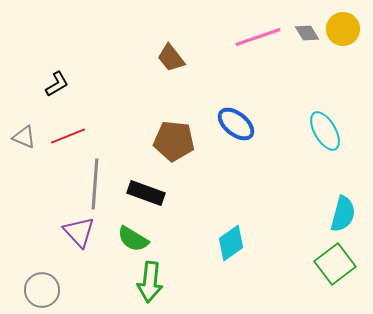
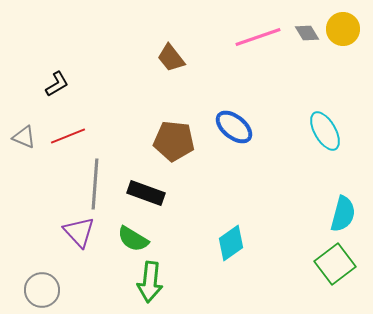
blue ellipse: moved 2 px left, 3 px down
